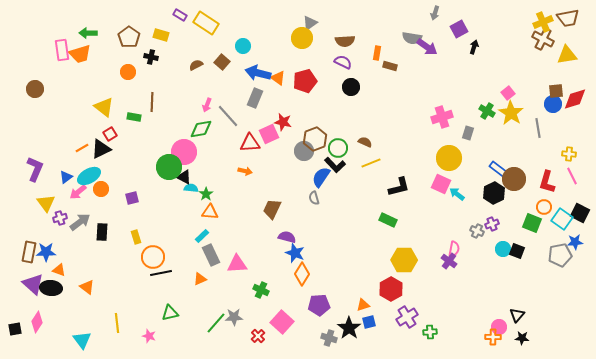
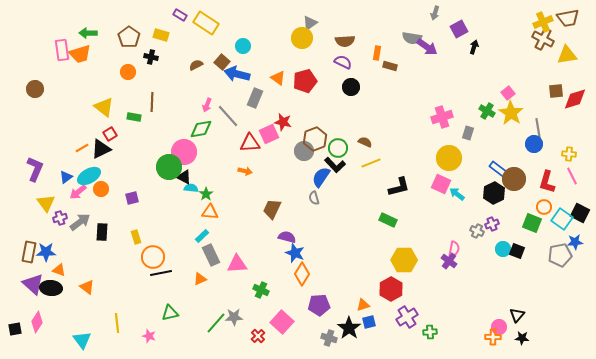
blue arrow at (258, 73): moved 21 px left, 1 px down
blue circle at (553, 104): moved 19 px left, 40 px down
